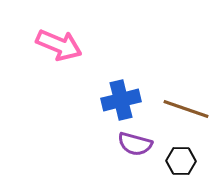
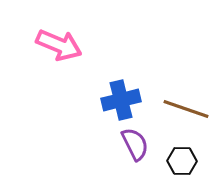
purple semicircle: rotated 132 degrees counterclockwise
black hexagon: moved 1 px right
